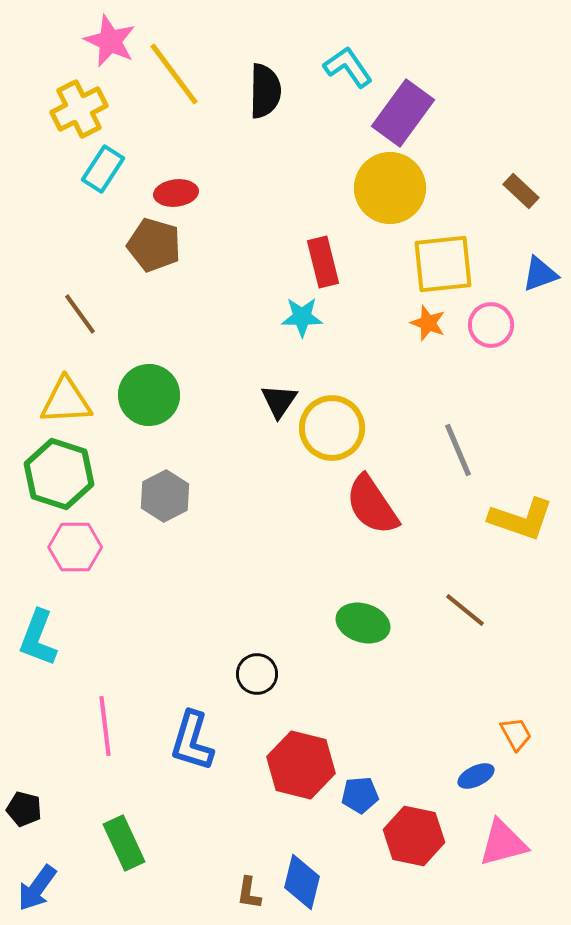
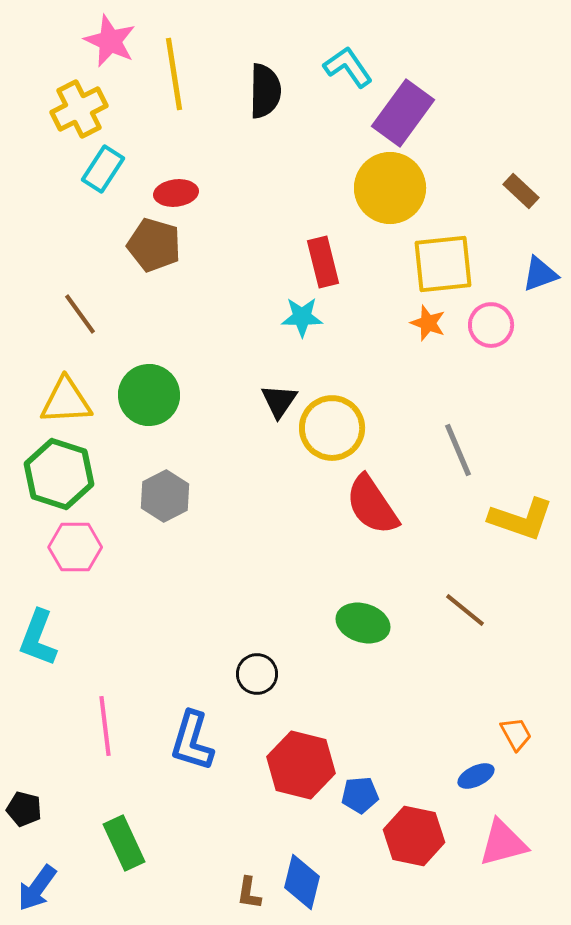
yellow line at (174, 74): rotated 28 degrees clockwise
